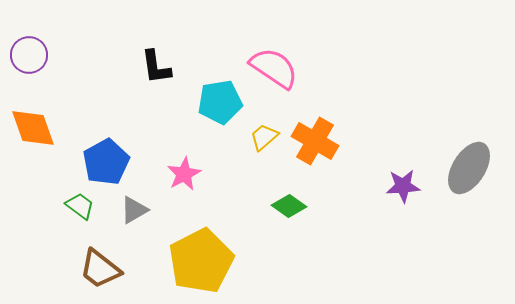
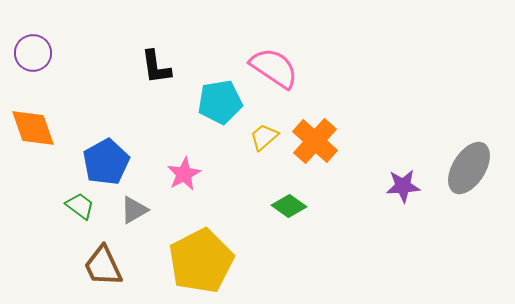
purple circle: moved 4 px right, 2 px up
orange cross: rotated 12 degrees clockwise
brown trapezoid: moved 3 px right, 3 px up; rotated 27 degrees clockwise
